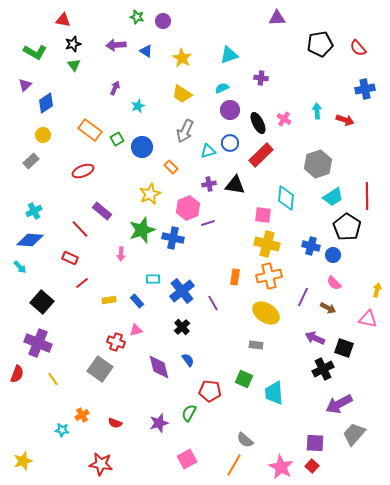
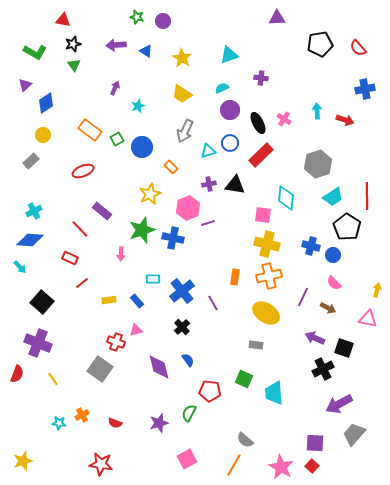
cyan star at (62, 430): moved 3 px left, 7 px up
